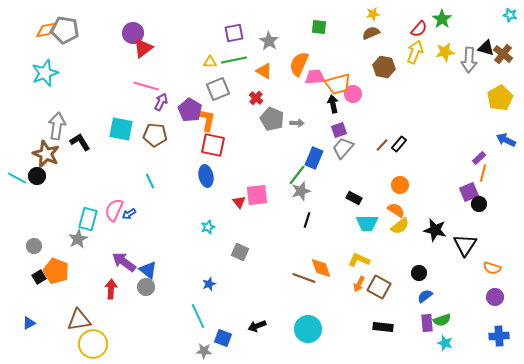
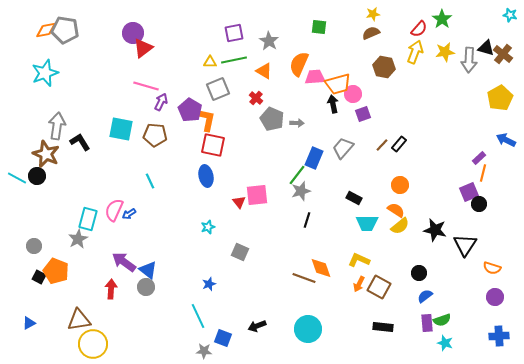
purple square at (339, 130): moved 24 px right, 16 px up
black square at (39, 277): rotated 32 degrees counterclockwise
